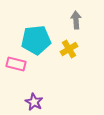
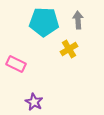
gray arrow: moved 2 px right
cyan pentagon: moved 8 px right, 18 px up; rotated 8 degrees clockwise
pink rectangle: rotated 12 degrees clockwise
